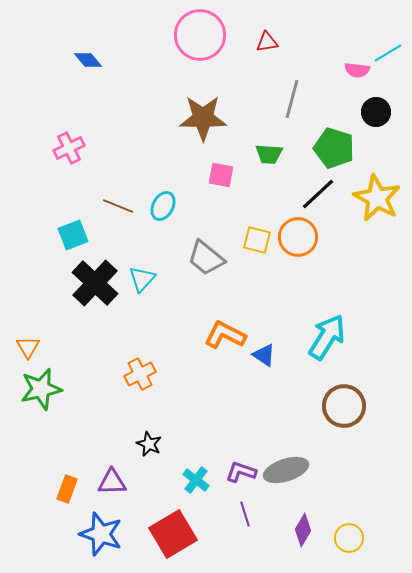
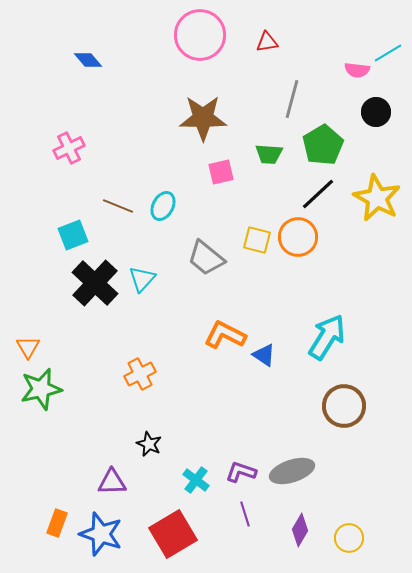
green pentagon: moved 11 px left, 3 px up; rotated 24 degrees clockwise
pink square: moved 3 px up; rotated 24 degrees counterclockwise
gray ellipse: moved 6 px right, 1 px down
orange rectangle: moved 10 px left, 34 px down
purple diamond: moved 3 px left
